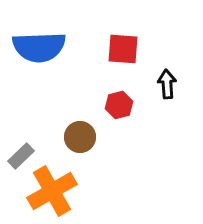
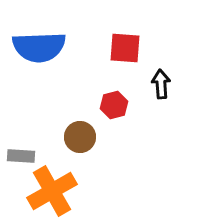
red square: moved 2 px right, 1 px up
black arrow: moved 6 px left
red hexagon: moved 5 px left
gray rectangle: rotated 48 degrees clockwise
